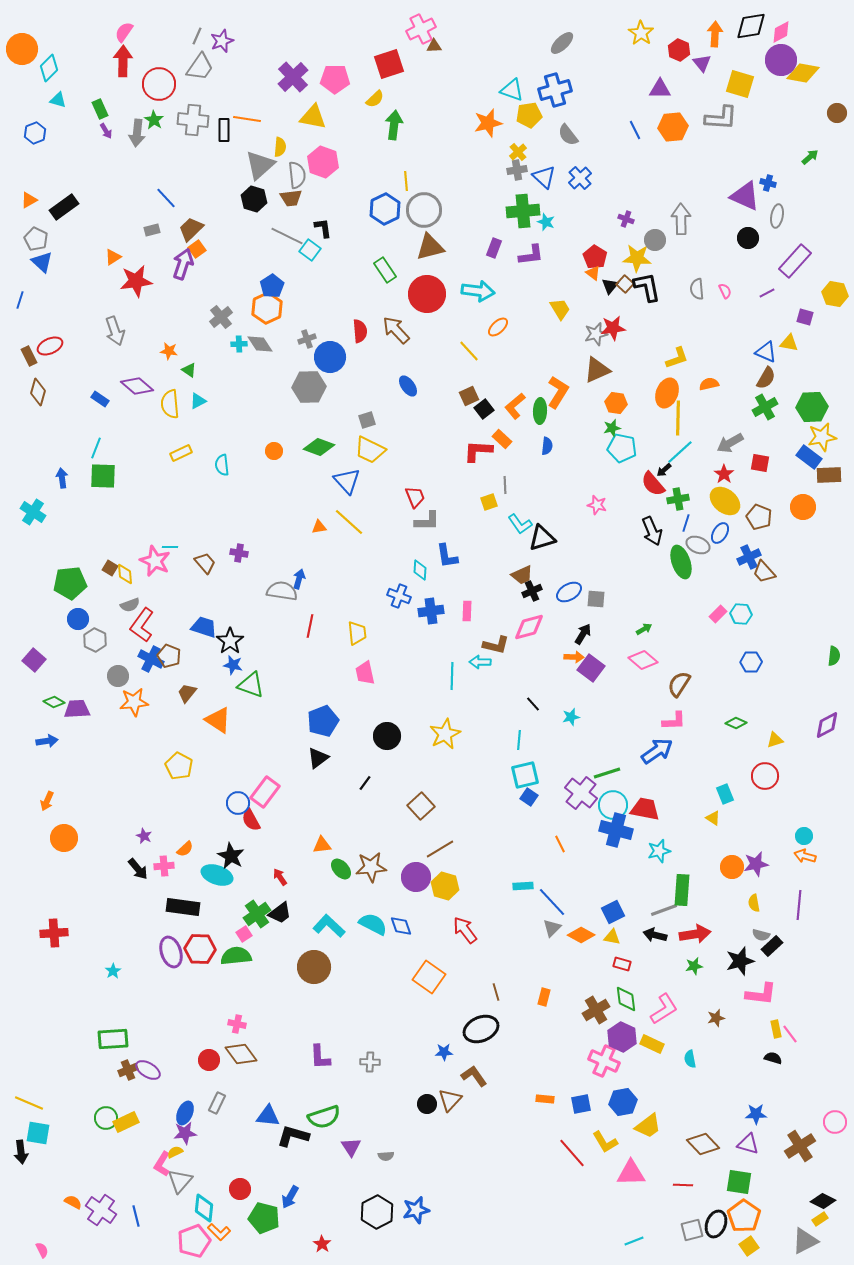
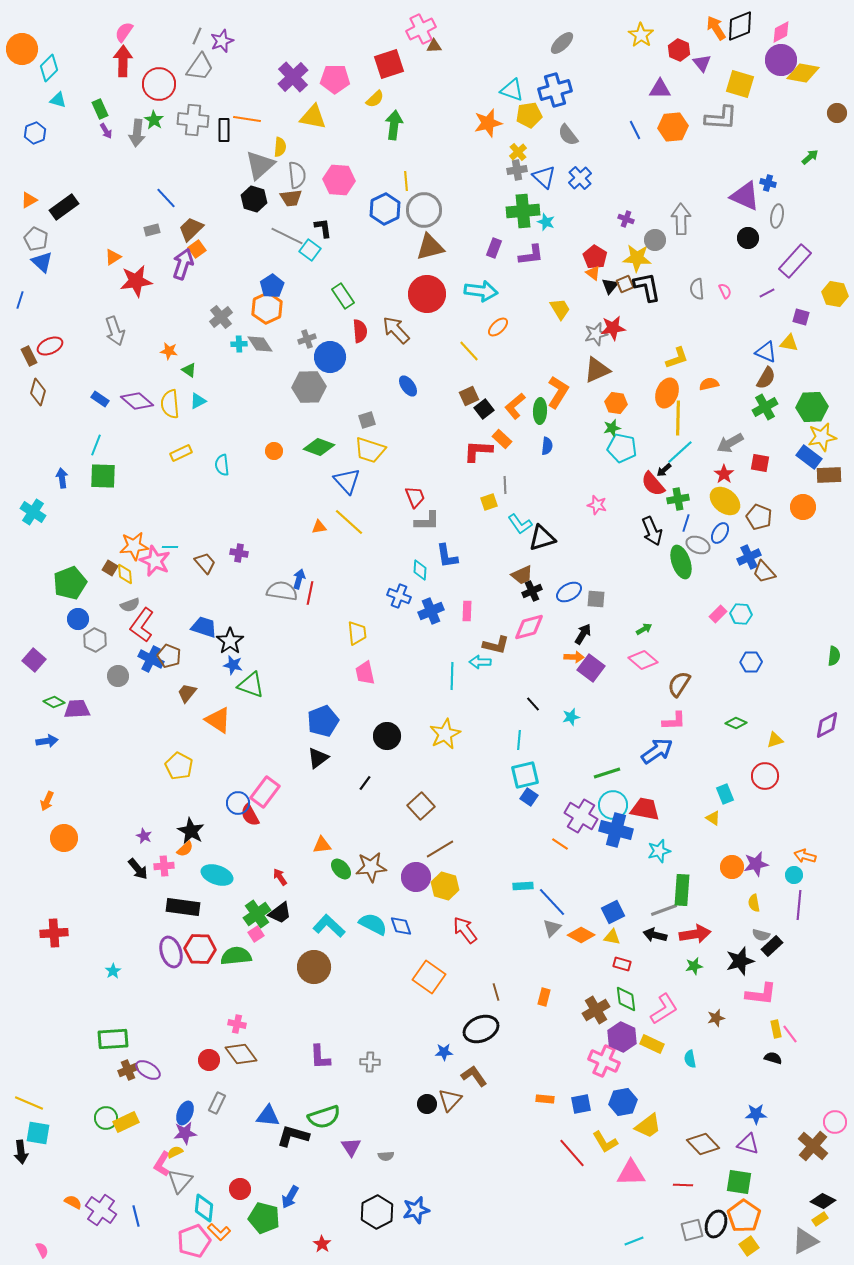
black diamond at (751, 26): moved 11 px left; rotated 12 degrees counterclockwise
yellow star at (641, 33): moved 2 px down
orange arrow at (715, 34): moved 1 px right, 6 px up; rotated 35 degrees counterclockwise
pink hexagon at (323, 162): moved 16 px right, 18 px down; rotated 16 degrees counterclockwise
green rectangle at (385, 270): moved 42 px left, 26 px down
brown square at (625, 284): rotated 24 degrees clockwise
cyan arrow at (478, 291): moved 3 px right
purple square at (805, 317): moved 4 px left
purple diamond at (137, 386): moved 15 px down
cyan line at (96, 448): moved 3 px up
yellow trapezoid at (370, 450): rotated 8 degrees counterclockwise
green pentagon at (70, 583): rotated 16 degrees counterclockwise
blue cross at (431, 611): rotated 15 degrees counterclockwise
red line at (310, 626): moved 33 px up
orange star at (134, 702): moved 156 px up
purple cross at (581, 793): moved 23 px down; rotated 8 degrees counterclockwise
red semicircle at (251, 820): moved 1 px left, 5 px up
cyan circle at (804, 836): moved 10 px left, 39 px down
orange line at (560, 844): rotated 30 degrees counterclockwise
black star at (231, 856): moved 40 px left, 25 px up
pink square at (244, 934): moved 12 px right
brown cross at (800, 1146): moved 13 px right; rotated 16 degrees counterclockwise
